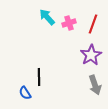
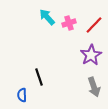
red line: moved 1 px right, 1 px down; rotated 24 degrees clockwise
black line: rotated 18 degrees counterclockwise
gray arrow: moved 1 px left, 2 px down
blue semicircle: moved 3 px left, 2 px down; rotated 32 degrees clockwise
